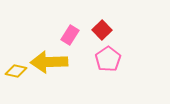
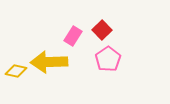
pink rectangle: moved 3 px right, 1 px down
